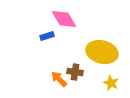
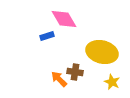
yellow star: moved 1 px right, 1 px up
